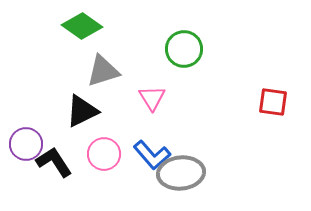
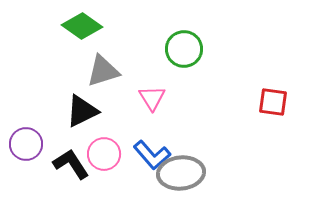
black L-shape: moved 17 px right, 2 px down
